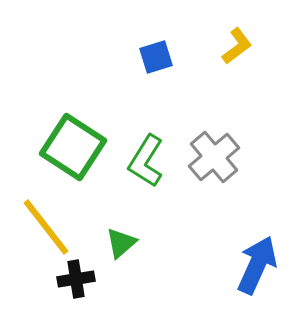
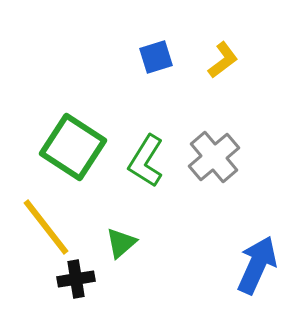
yellow L-shape: moved 14 px left, 14 px down
